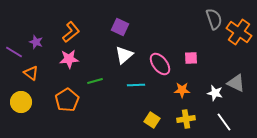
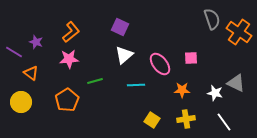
gray semicircle: moved 2 px left
